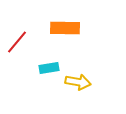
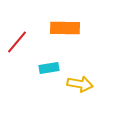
yellow arrow: moved 2 px right, 2 px down
